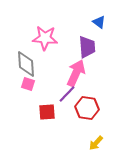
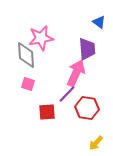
pink star: moved 4 px left; rotated 15 degrees counterclockwise
purple trapezoid: moved 2 px down
gray diamond: moved 9 px up
